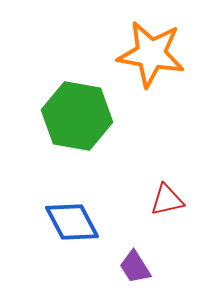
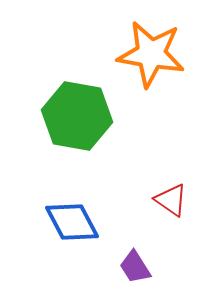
red triangle: moved 4 px right; rotated 48 degrees clockwise
